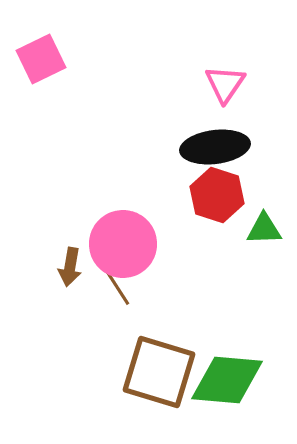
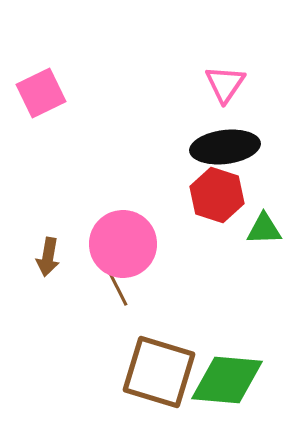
pink square: moved 34 px down
black ellipse: moved 10 px right
brown arrow: moved 22 px left, 10 px up
brown line: rotated 6 degrees clockwise
